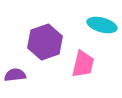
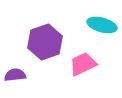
pink trapezoid: rotated 128 degrees counterclockwise
